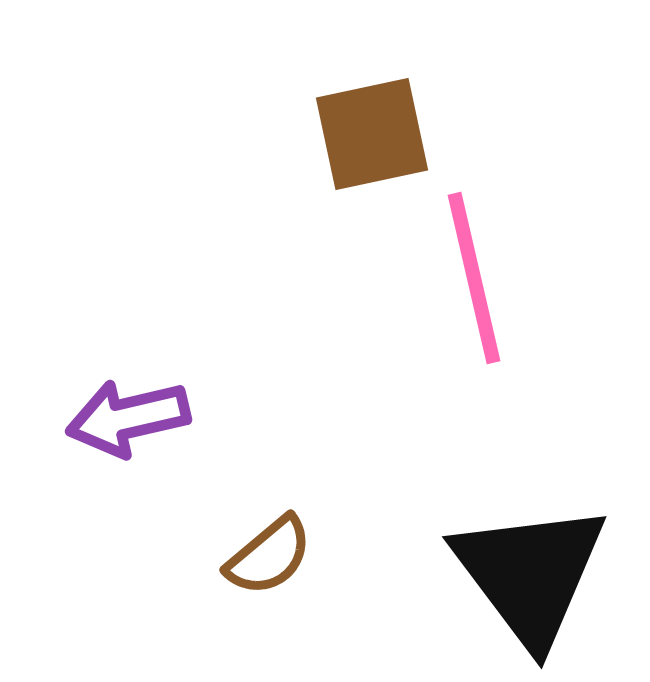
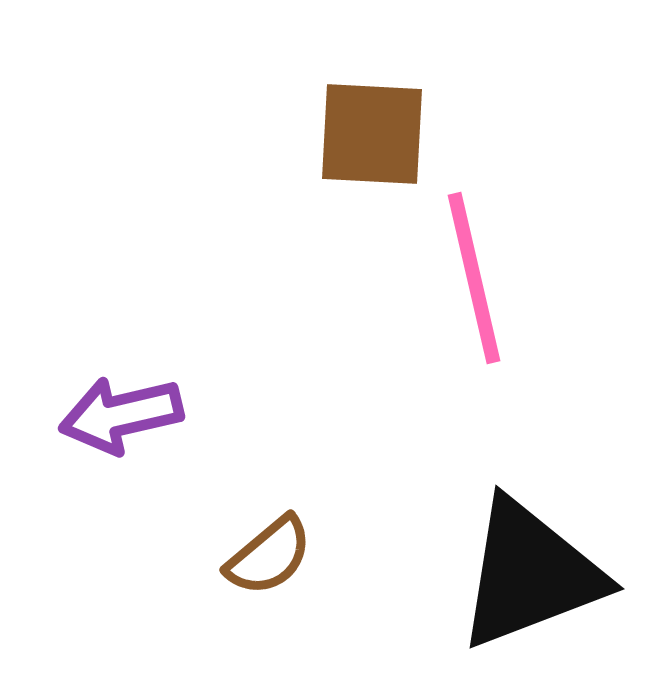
brown square: rotated 15 degrees clockwise
purple arrow: moved 7 px left, 3 px up
black triangle: rotated 46 degrees clockwise
